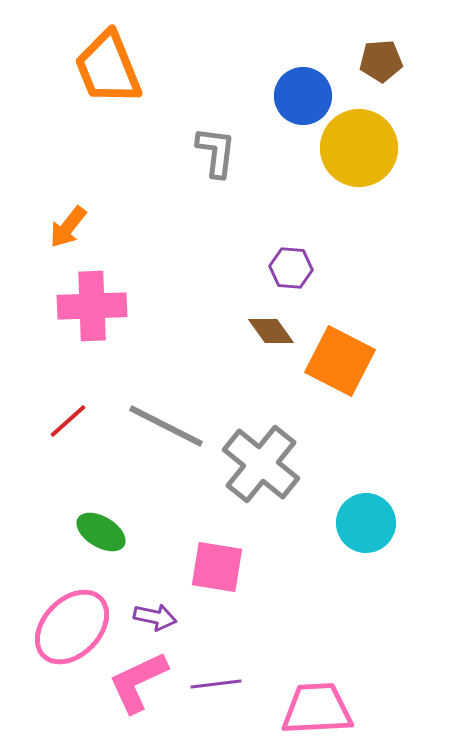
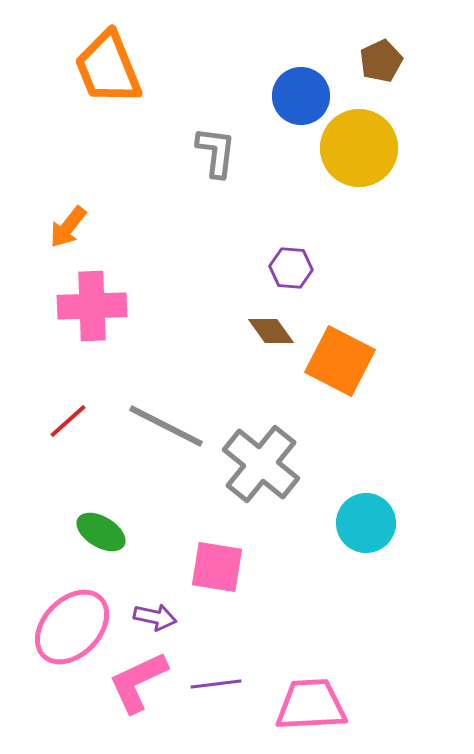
brown pentagon: rotated 21 degrees counterclockwise
blue circle: moved 2 px left
pink trapezoid: moved 6 px left, 4 px up
